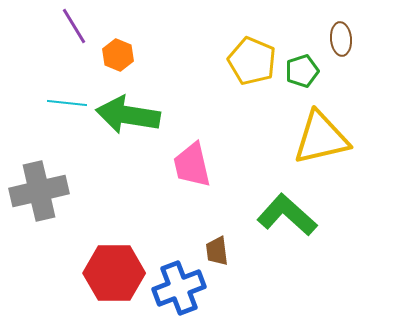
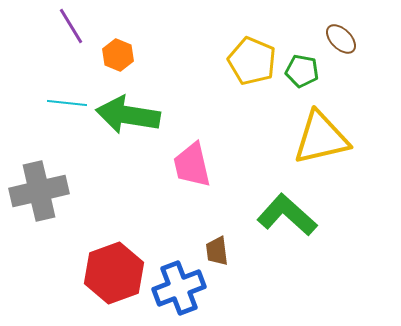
purple line: moved 3 px left
brown ellipse: rotated 40 degrees counterclockwise
green pentagon: rotated 28 degrees clockwise
red hexagon: rotated 20 degrees counterclockwise
